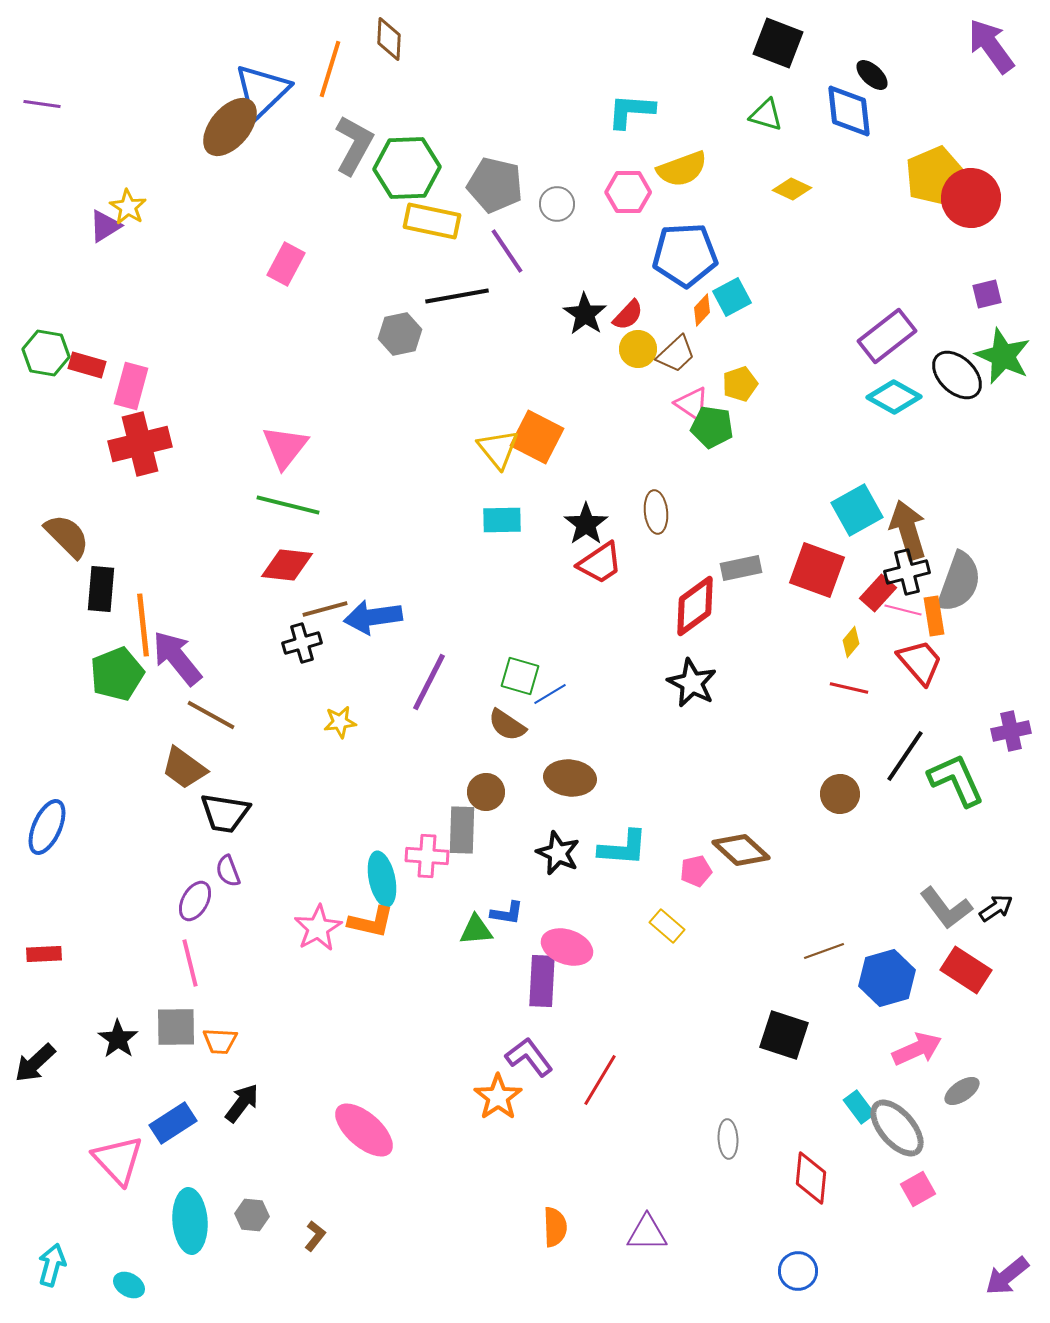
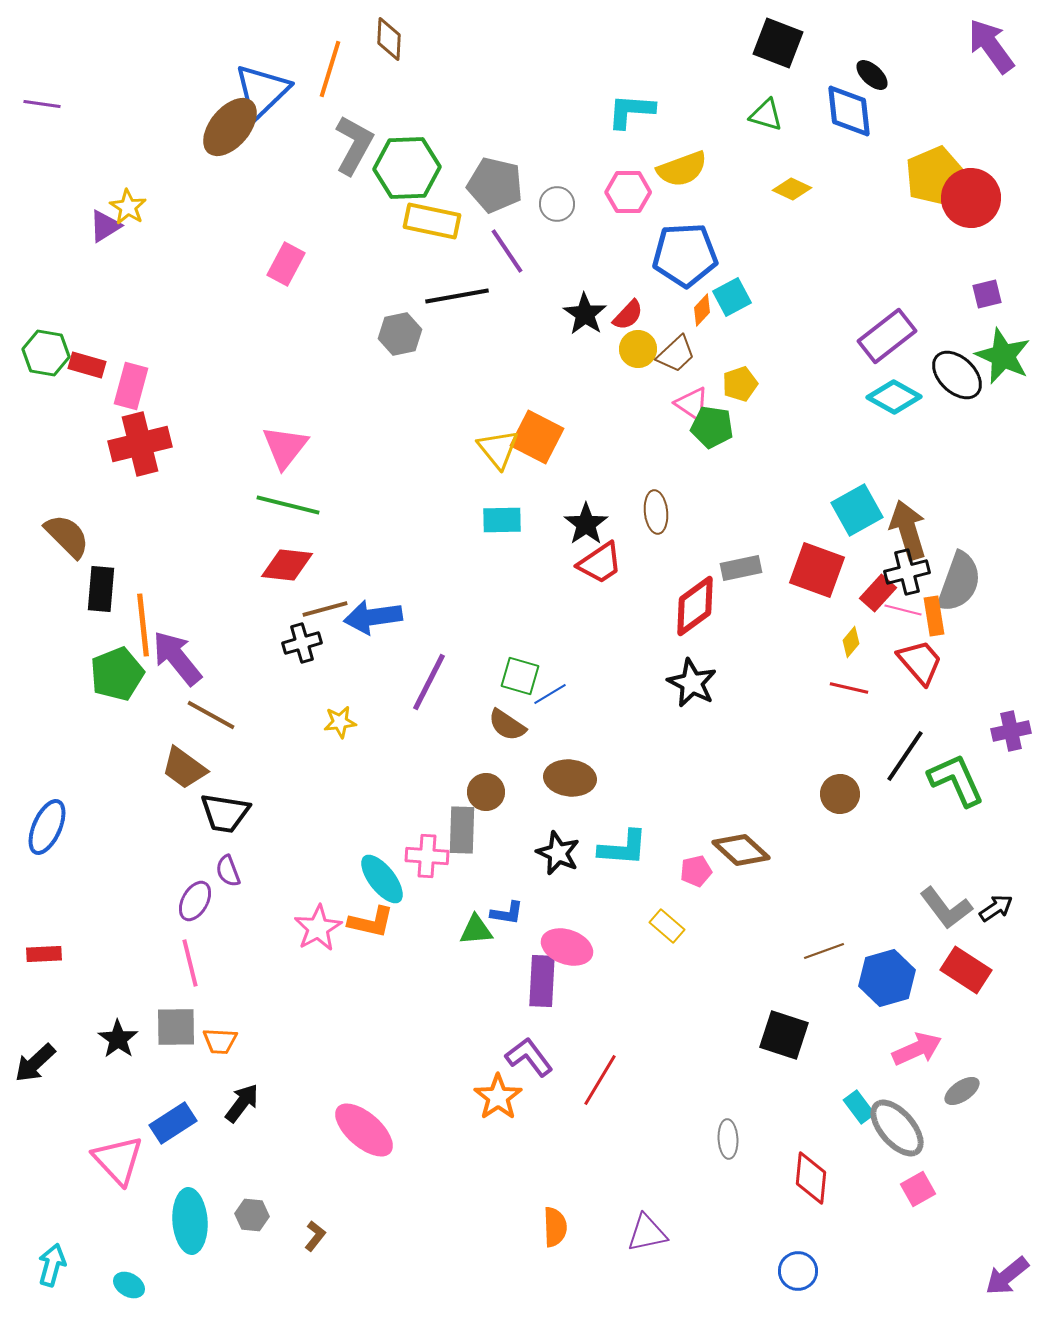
cyan ellipse at (382, 879): rotated 26 degrees counterclockwise
purple triangle at (647, 1233): rotated 12 degrees counterclockwise
